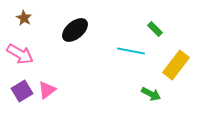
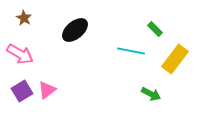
yellow rectangle: moved 1 px left, 6 px up
